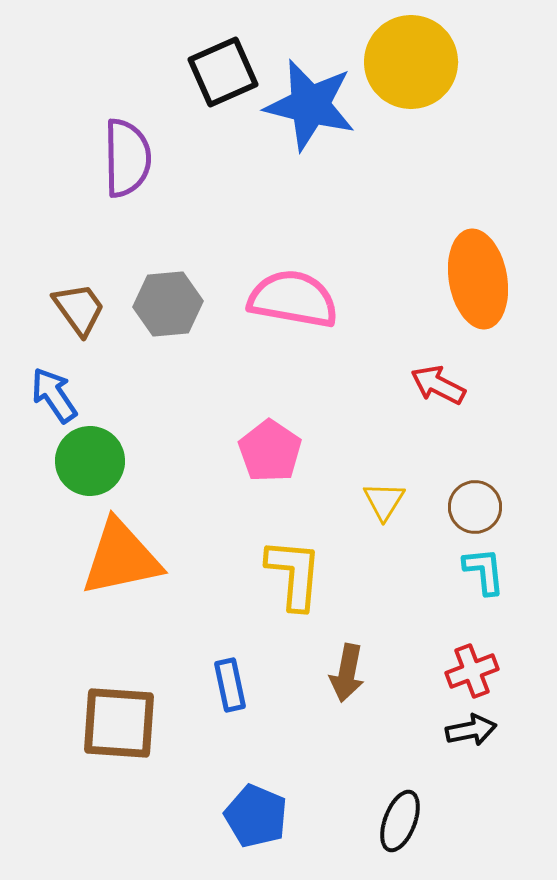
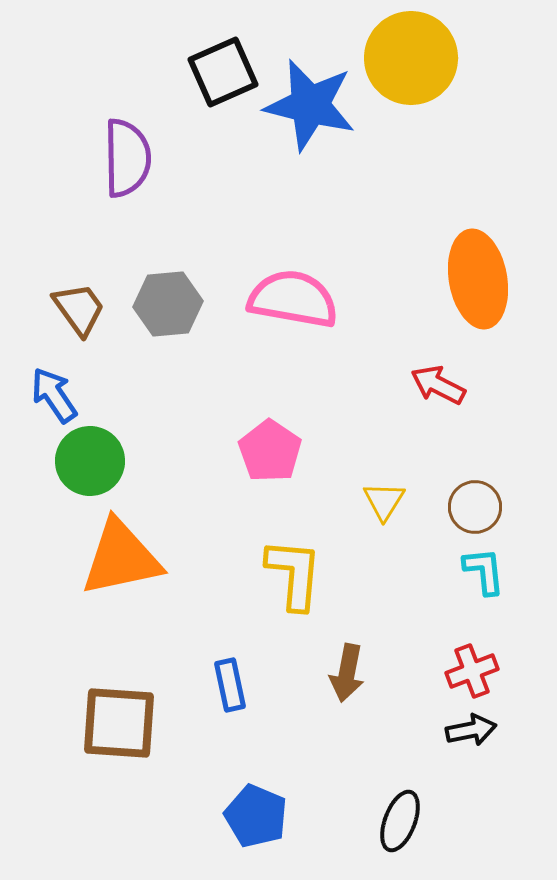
yellow circle: moved 4 px up
